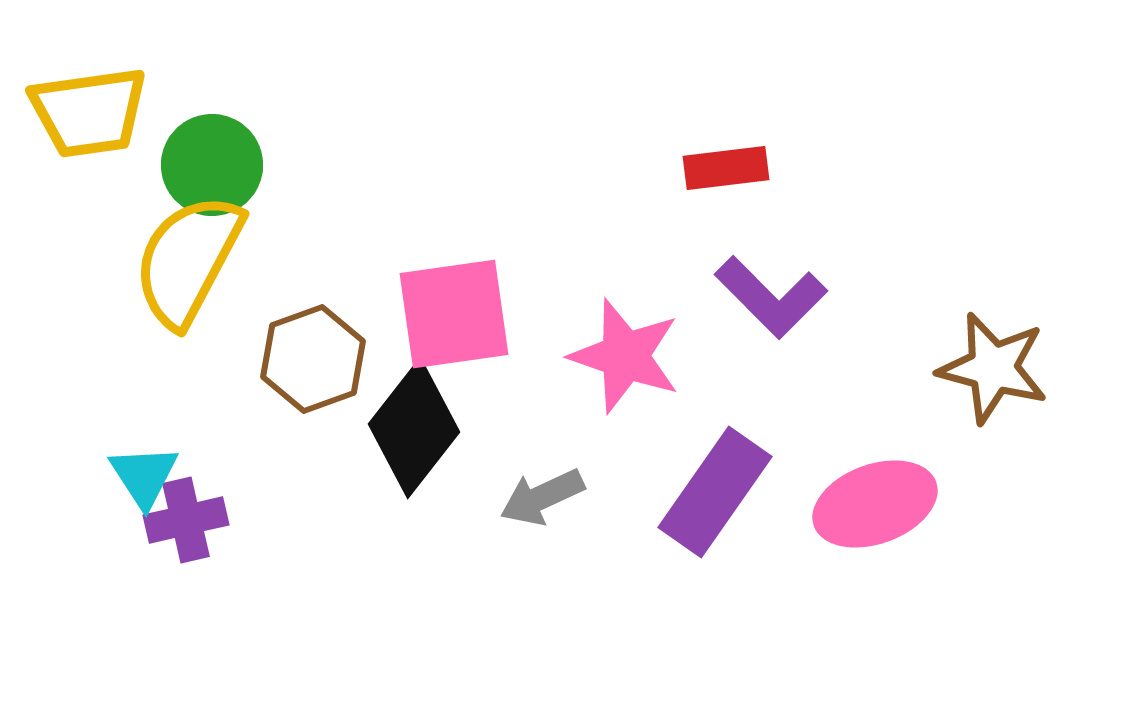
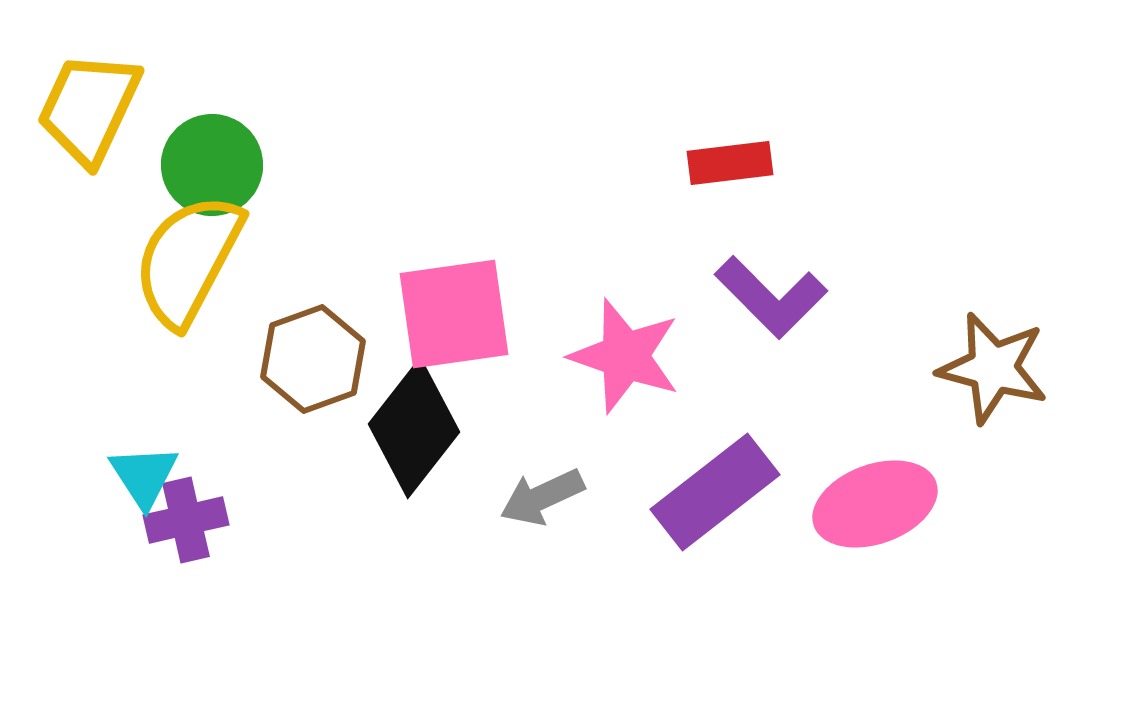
yellow trapezoid: moved 4 px up; rotated 123 degrees clockwise
red rectangle: moved 4 px right, 5 px up
purple rectangle: rotated 17 degrees clockwise
